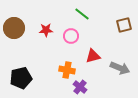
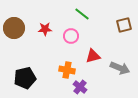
red star: moved 1 px left, 1 px up
black pentagon: moved 4 px right
